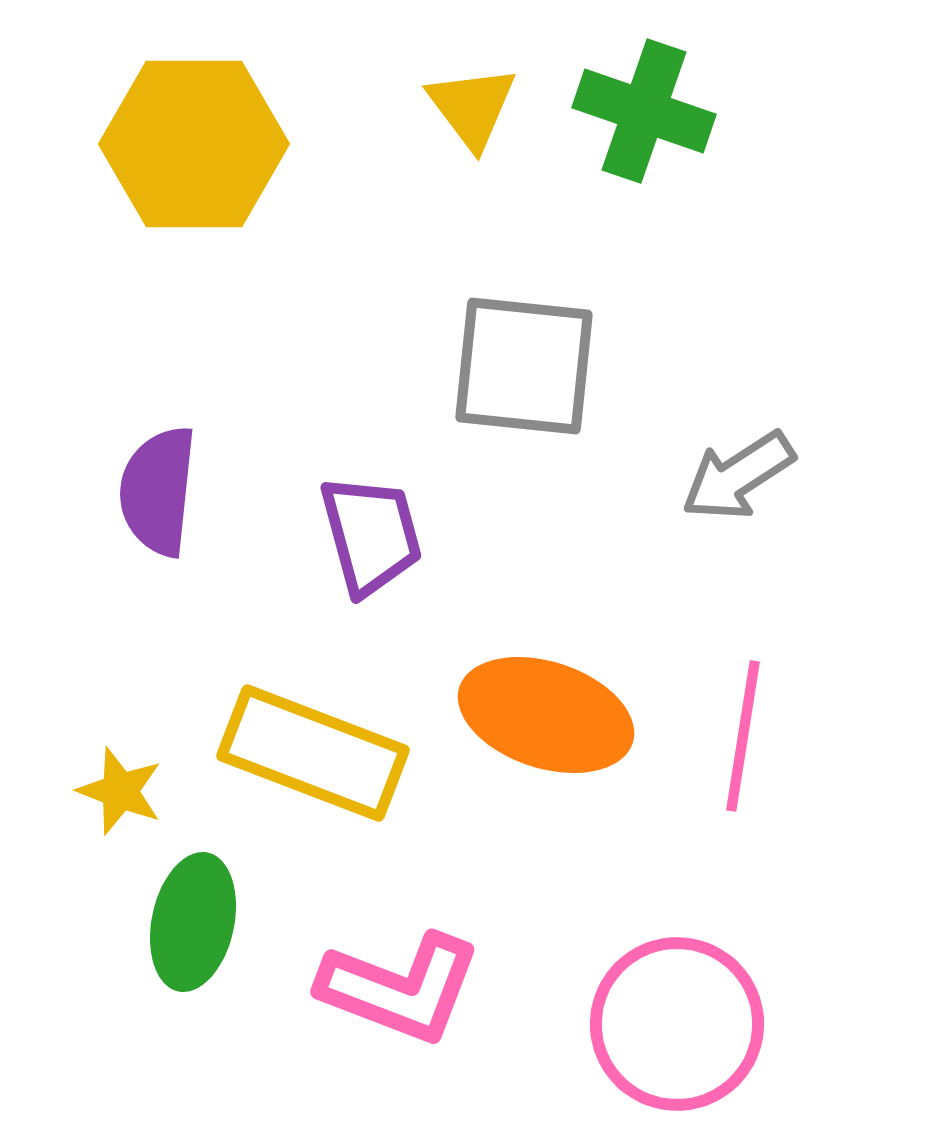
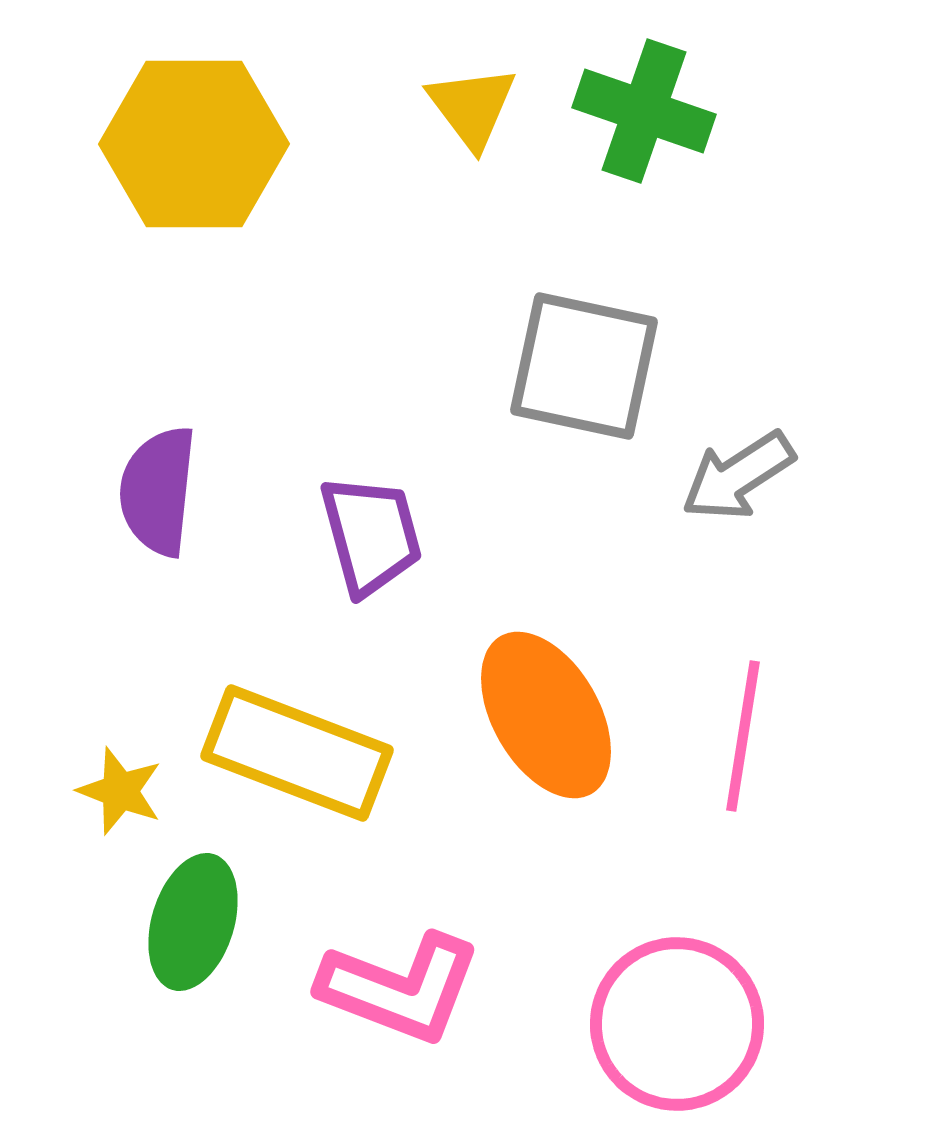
gray square: moved 60 px right; rotated 6 degrees clockwise
orange ellipse: rotated 42 degrees clockwise
yellow rectangle: moved 16 px left
green ellipse: rotated 5 degrees clockwise
